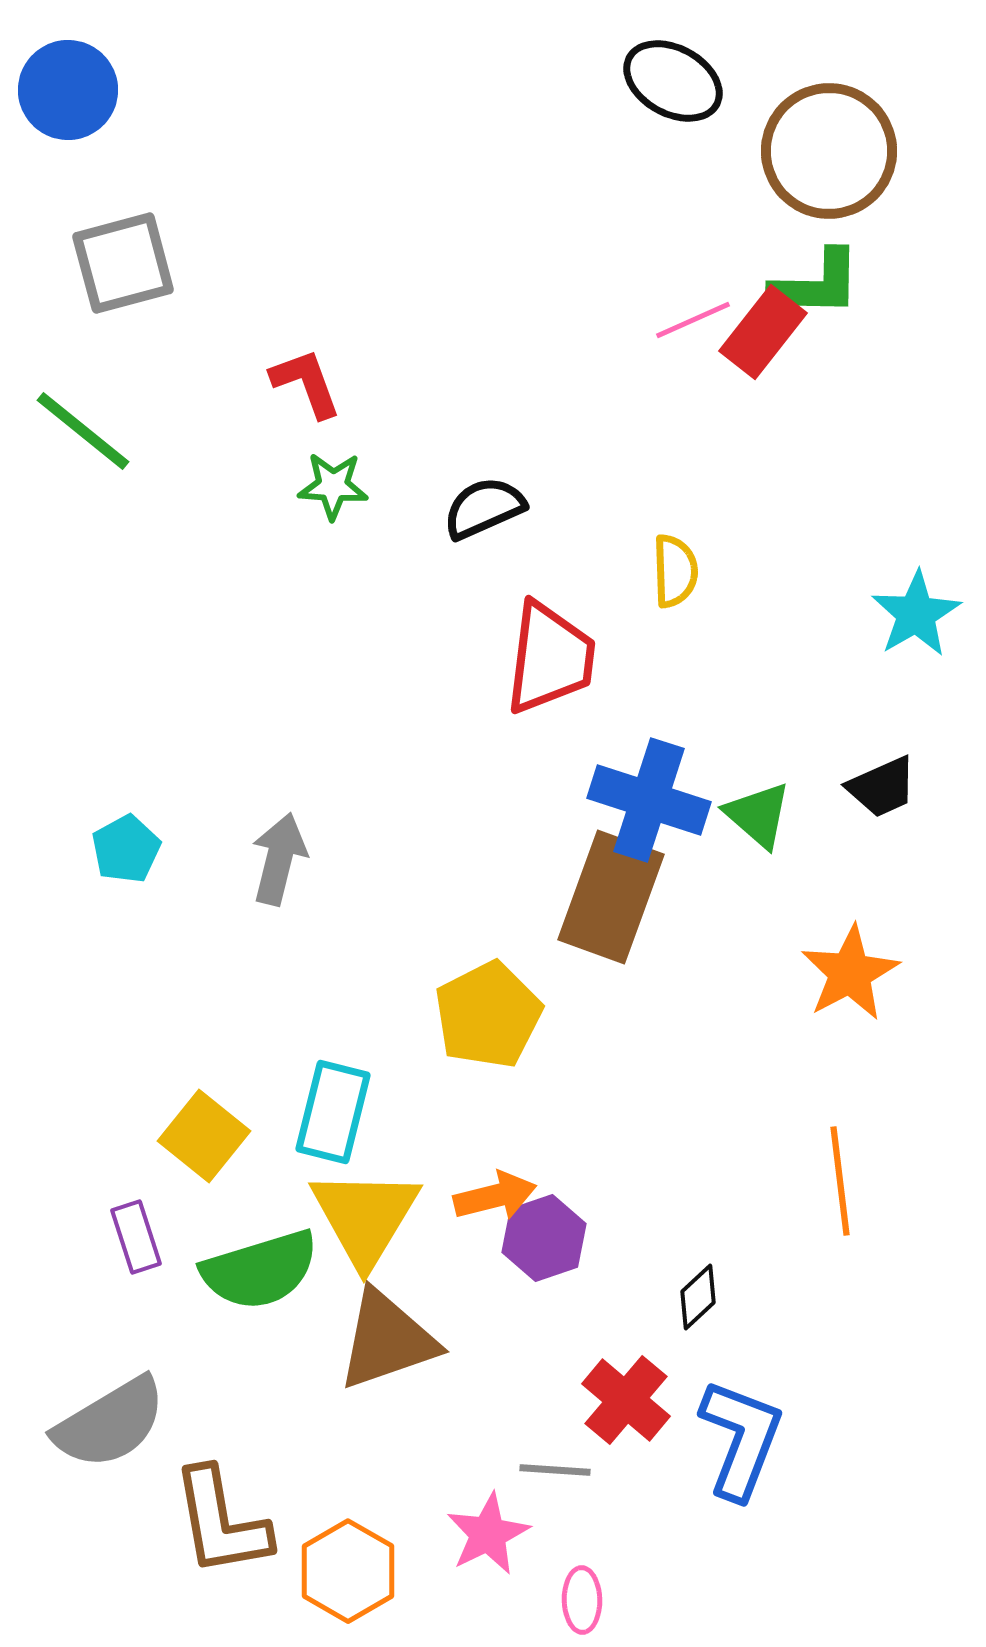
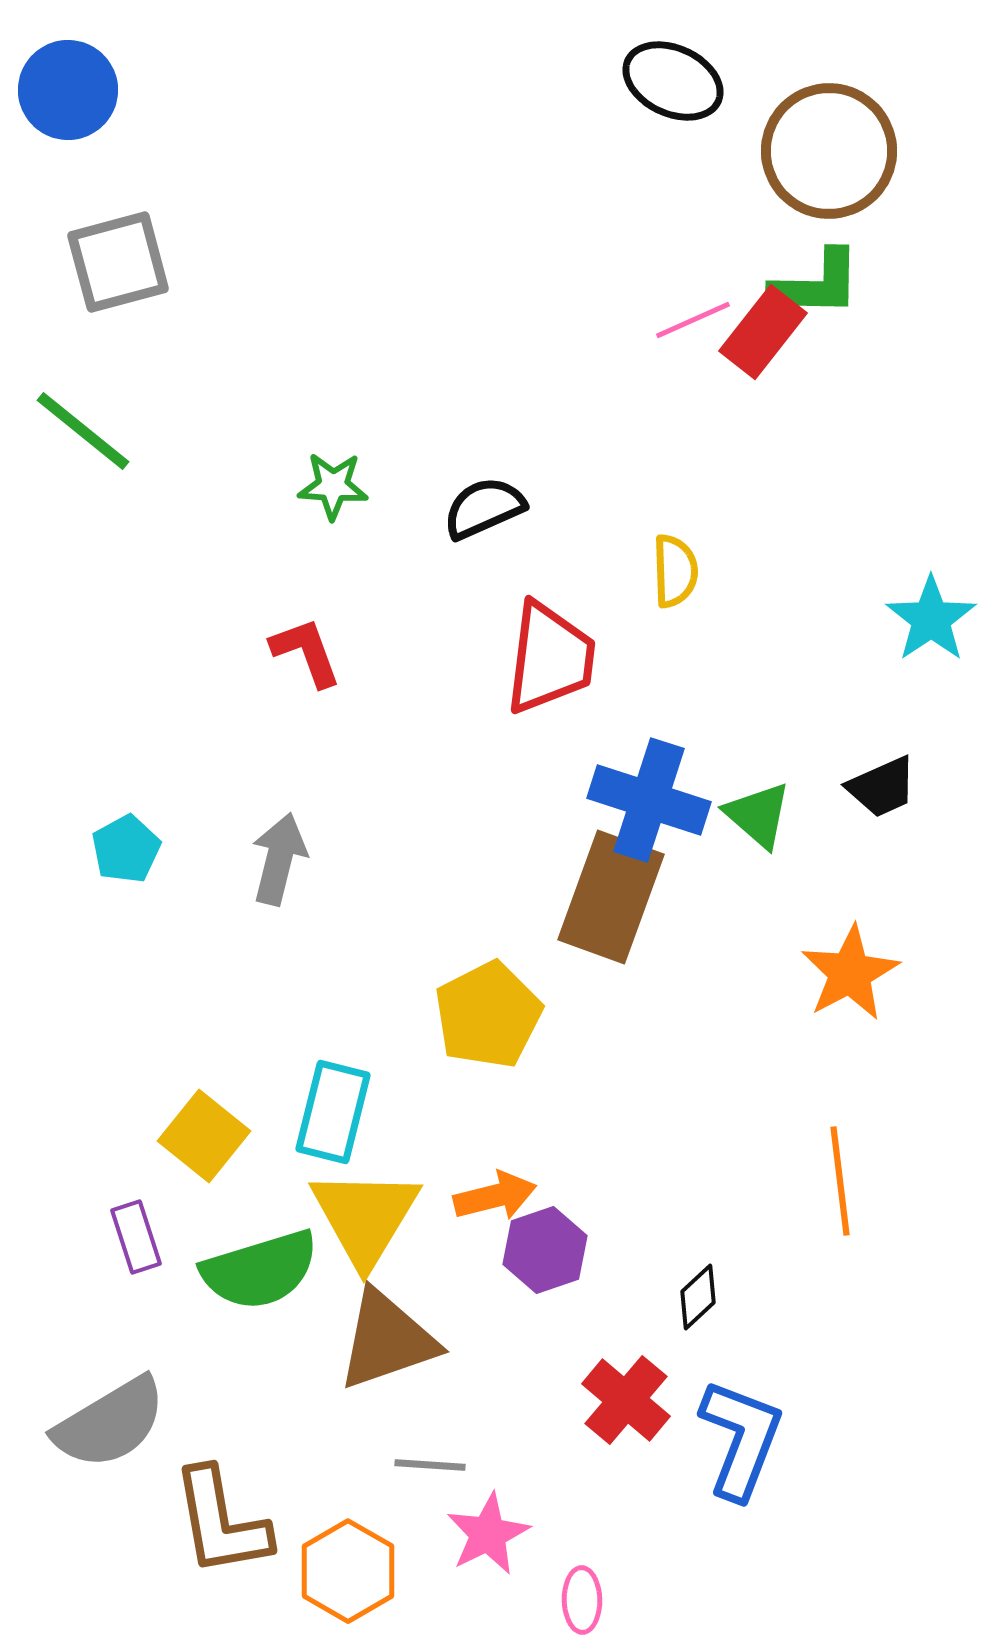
black ellipse: rotated 4 degrees counterclockwise
gray square: moved 5 px left, 1 px up
red L-shape: moved 269 px down
cyan star: moved 15 px right, 5 px down; rotated 4 degrees counterclockwise
purple hexagon: moved 1 px right, 12 px down
gray line: moved 125 px left, 5 px up
